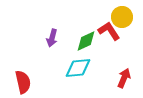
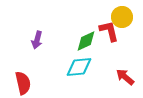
red L-shape: rotated 20 degrees clockwise
purple arrow: moved 15 px left, 2 px down
cyan diamond: moved 1 px right, 1 px up
red arrow: moved 1 px right, 1 px up; rotated 72 degrees counterclockwise
red semicircle: moved 1 px down
